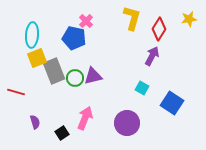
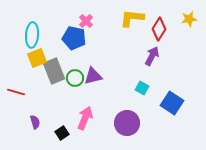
yellow L-shape: rotated 100 degrees counterclockwise
